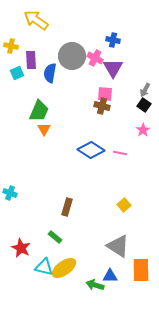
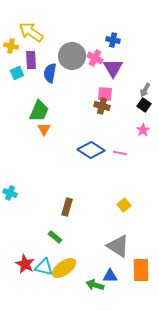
yellow arrow: moved 5 px left, 12 px down
red star: moved 4 px right, 16 px down
